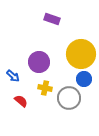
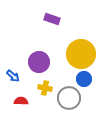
red semicircle: rotated 40 degrees counterclockwise
